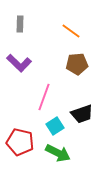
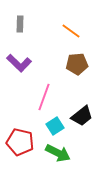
black trapezoid: moved 2 px down; rotated 20 degrees counterclockwise
